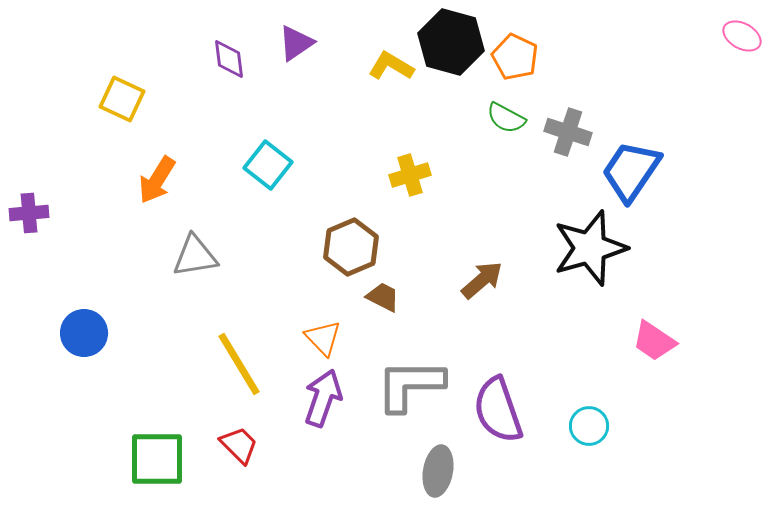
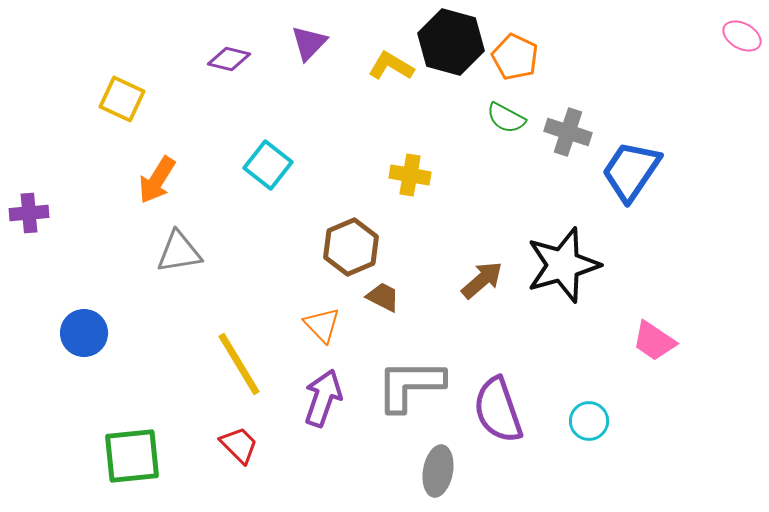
purple triangle: moved 13 px right; rotated 12 degrees counterclockwise
purple diamond: rotated 69 degrees counterclockwise
yellow cross: rotated 27 degrees clockwise
black star: moved 27 px left, 17 px down
gray triangle: moved 16 px left, 4 px up
orange triangle: moved 1 px left, 13 px up
cyan circle: moved 5 px up
green square: moved 25 px left, 3 px up; rotated 6 degrees counterclockwise
